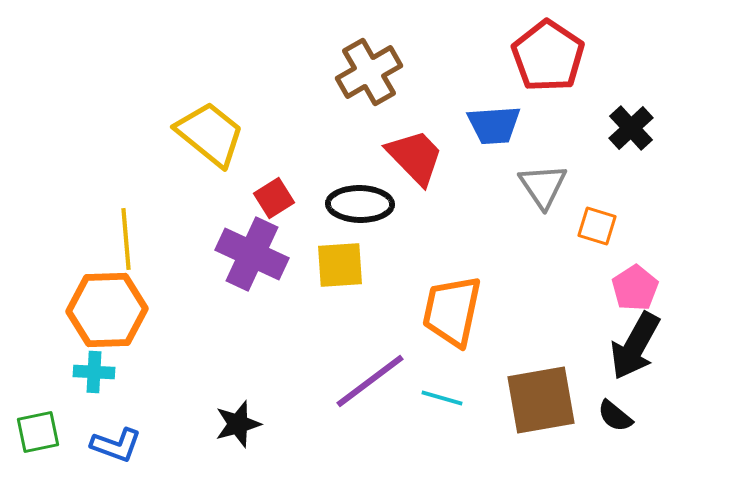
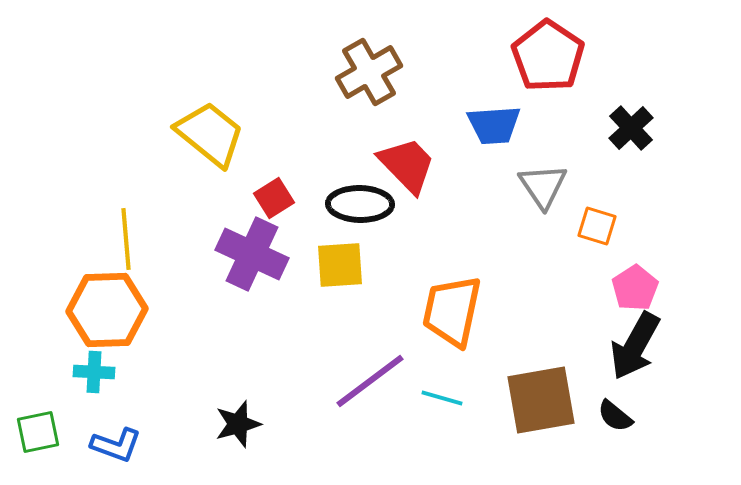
red trapezoid: moved 8 px left, 8 px down
